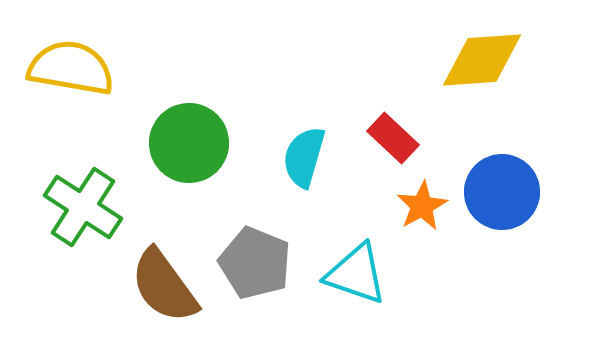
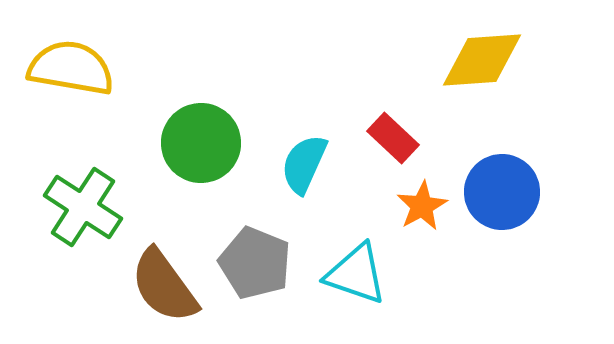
green circle: moved 12 px right
cyan semicircle: moved 7 px down; rotated 8 degrees clockwise
